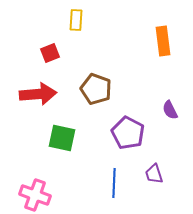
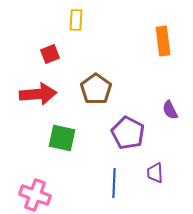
red square: moved 1 px down
brown pentagon: rotated 16 degrees clockwise
purple trapezoid: moved 1 px right, 1 px up; rotated 15 degrees clockwise
